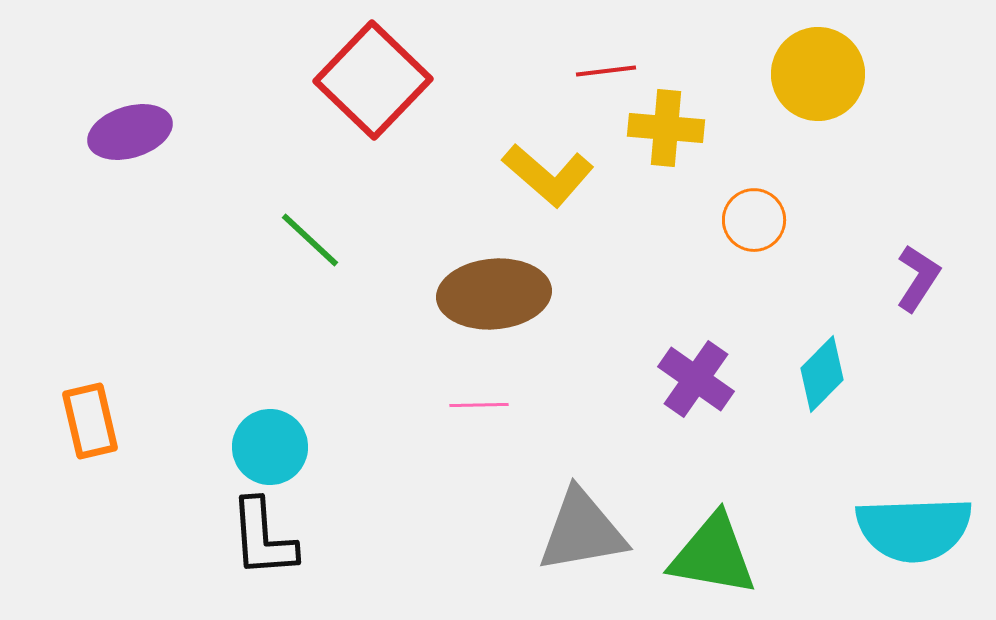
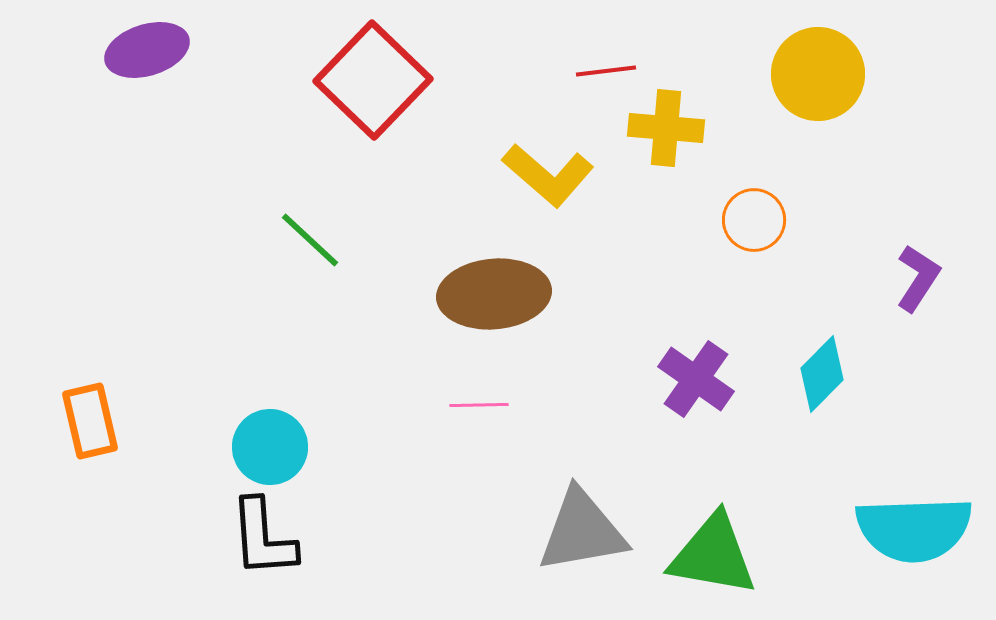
purple ellipse: moved 17 px right, 82 px up
